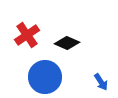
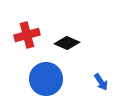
red cross: rotated 20 degrees clockwise
blue circle: moved 1 px right, 2 px down
